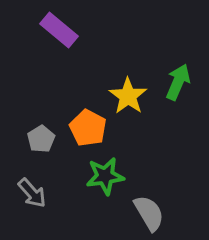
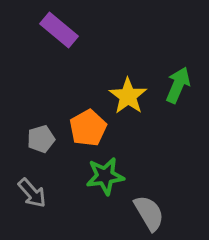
green arrow: moved 3 px down
orange pentagon: rotated 15 degrees clockwise
gray pentagon: rotated 16 degrees clockwise
